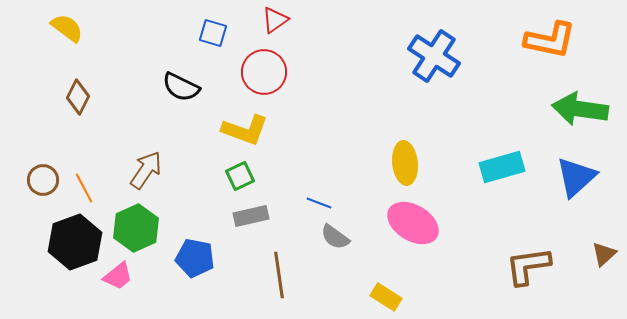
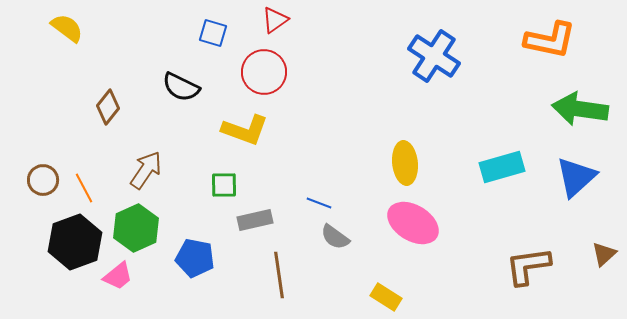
brown diamond: moved 30 px right, 10 px down; rotated 12 degrees clockwise
green square: moved 16 px left, 9 px down; rotated 24 degrees clockwise
gray rectangle: moved 4 px right, 4 px down
